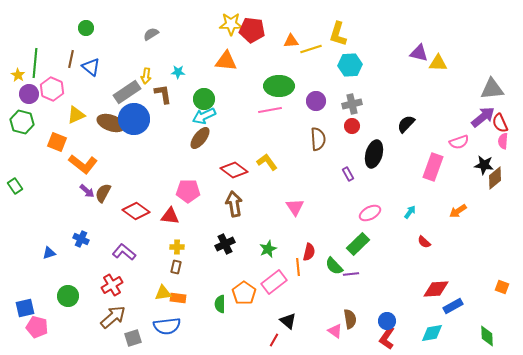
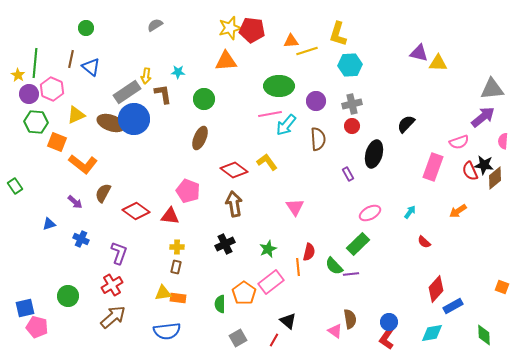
yellow star at (231, 24): moved 1 px left, 4 px down; rotated 15 degrees counterclockwise
gray semicircle at (151, 34): moved 4 px right, 9 px up
yellow line at (311, 49): moved 4 px left, 2 px down
orange triangle at (226, 61): rotated 10 degrees counterclockwise
pink line at (270, 110): moved 4 px down
cyan arrow at (204, 116): moved 82 px right, 9 px down; rotated 25 degrees counterclockwise
green hexagon at (22, 122): moved 14 px right; rotated 10 degrees counterclockwise
red semicircle at (500, 123): moved 30 px left, 48 px down
brown ellipse at (200, 138): rotated 15 degrees counterclockwise
purple arrow at (87, 191): moved 12 px left, 11 px down
pink pentagon at (188, 191): rotated 20 degrees clockwise
purple L-shape at (124, 252): moved 5 px left, 1 px down; rotated 70 degrees clockwise
blue triangle at (49, 253): moved 29 px up
pink rectangle at (274, 282): moved 3 px left
red diamond at (436, 289): rotated 44 degrees counterclockwise
blue circle at (387, 321): moved 2 px right, 1 px down
blue semicircle at (167, 326): moved 5 px down
green diamond at (487, 336): moved 3 px left, 1 px up
gray square at (133, 338): moved 105 px right; rotated 12 degrees counterclockwise
